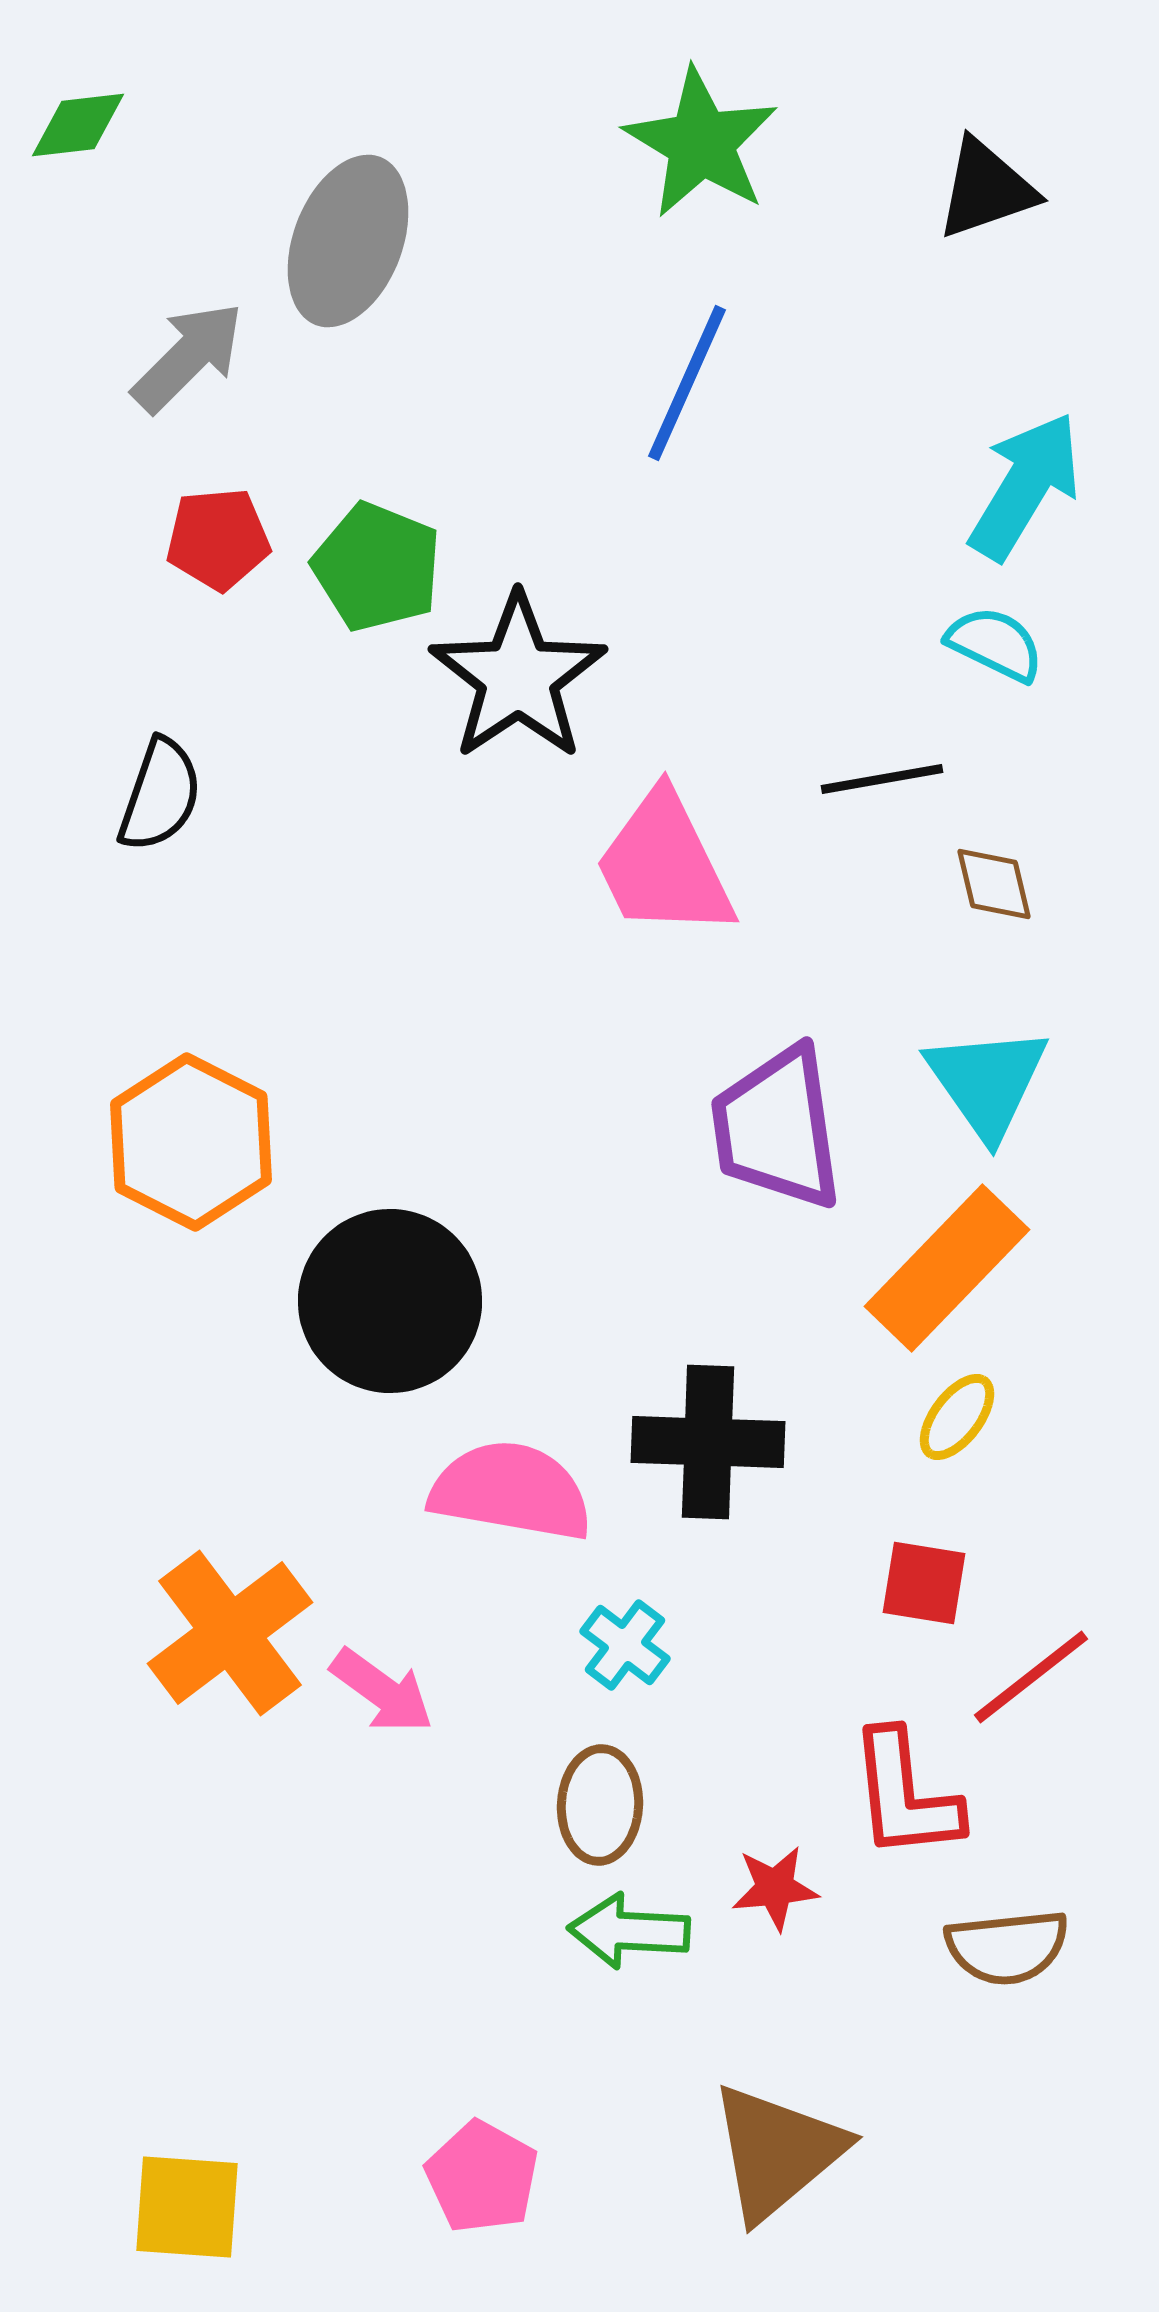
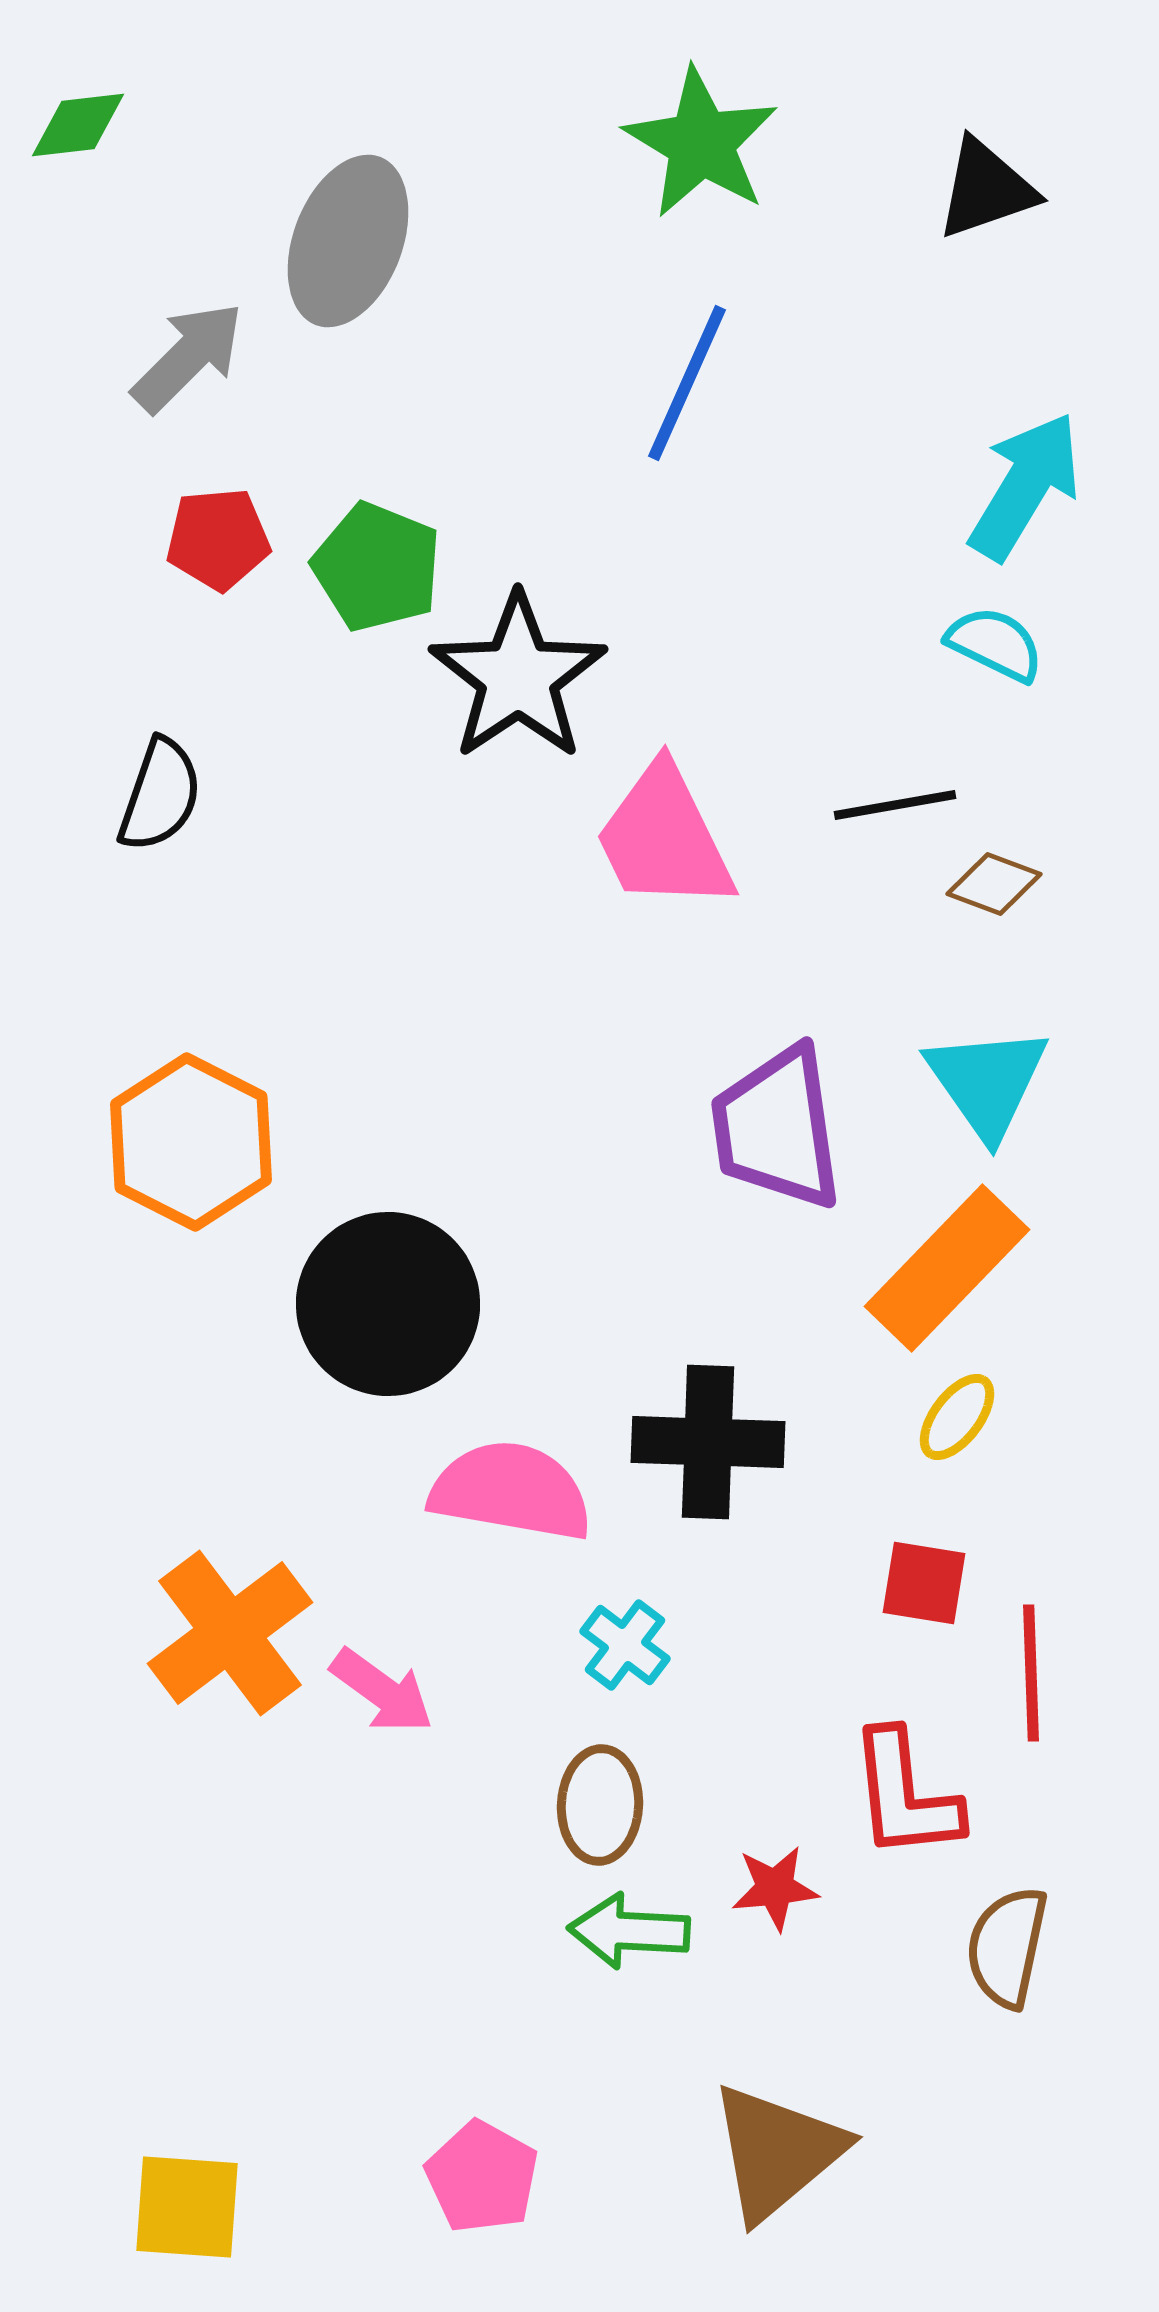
black line: moved 13 px right, 26 px down
pink trapezoid: moved 27 px up
brown diamond: rotated 56 degrees counterclockwise
black circle: moved 2 px left, 3 px down
red line: moved 4 px up; rotated 54 degrees counterclockwise
brown semicircle: rotated 108 degrees clockwise
